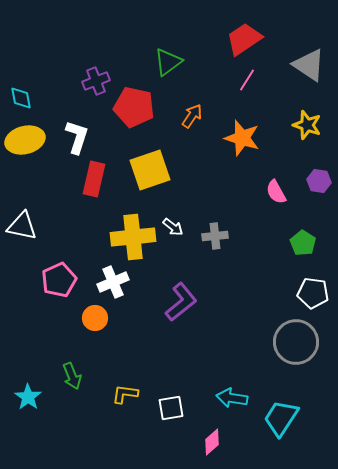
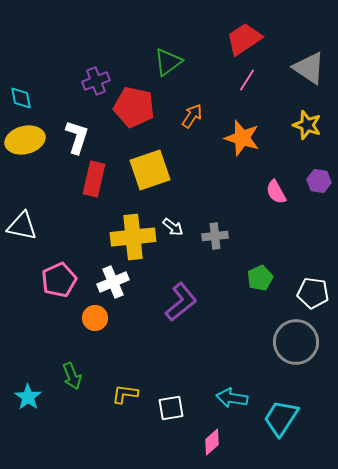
gray triangle: moved 3 px down
green pentagon: moved 43 px left, 35 px down; rotated 15 degrees clockwise
